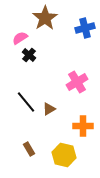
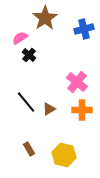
blue cross: moved 1 px left, 1 px down
pink cross: rotated 20 degrees counterclockwise
orange cross: moved 1 px left, 16 px up
